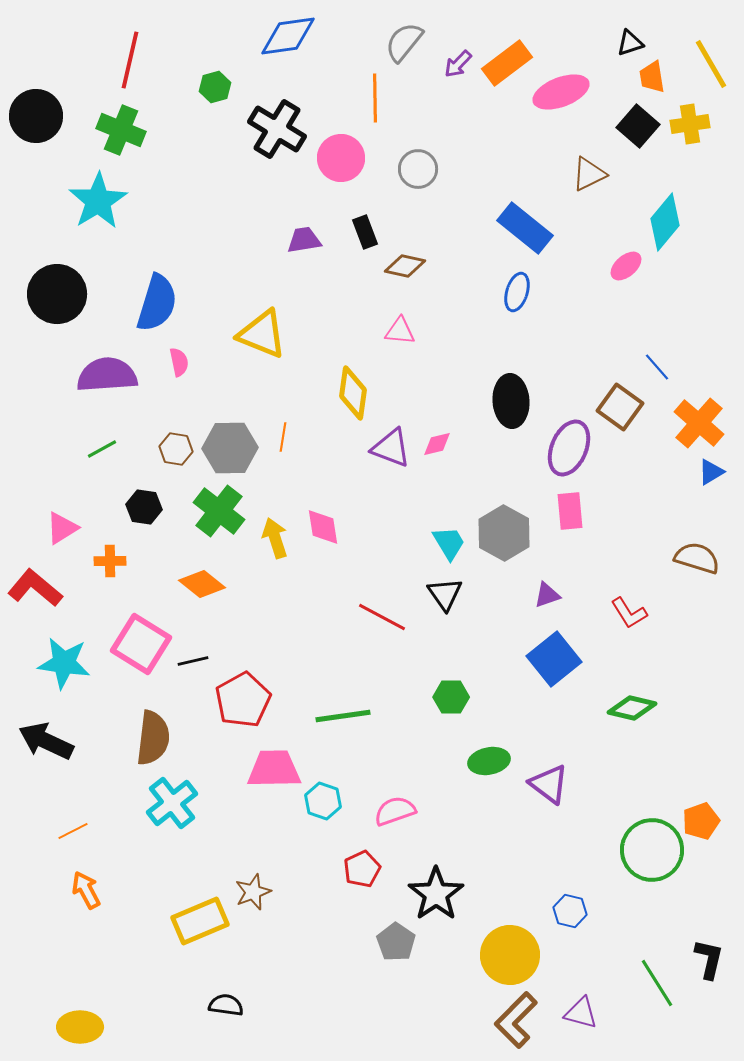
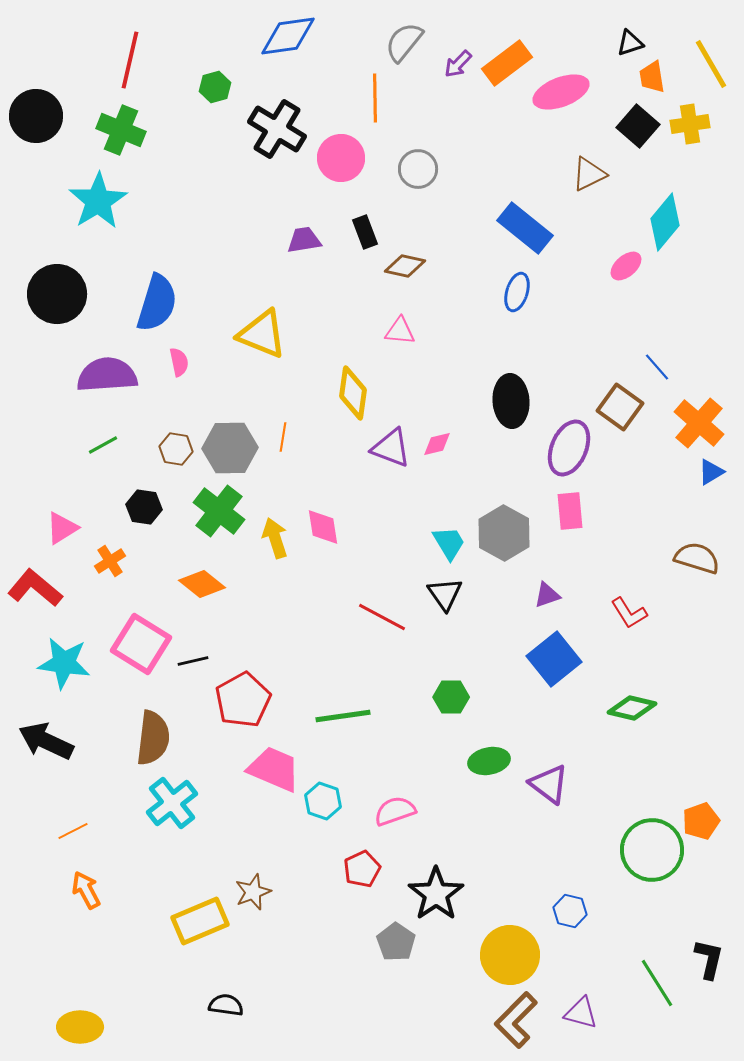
green line at (102, 449): moved 1 px right, 4 px up
orange cross at (110, 561): rotated 32 degrees counterclockwise
pink trapezoid at (274, 769): rotated 24 degrees clockwise
